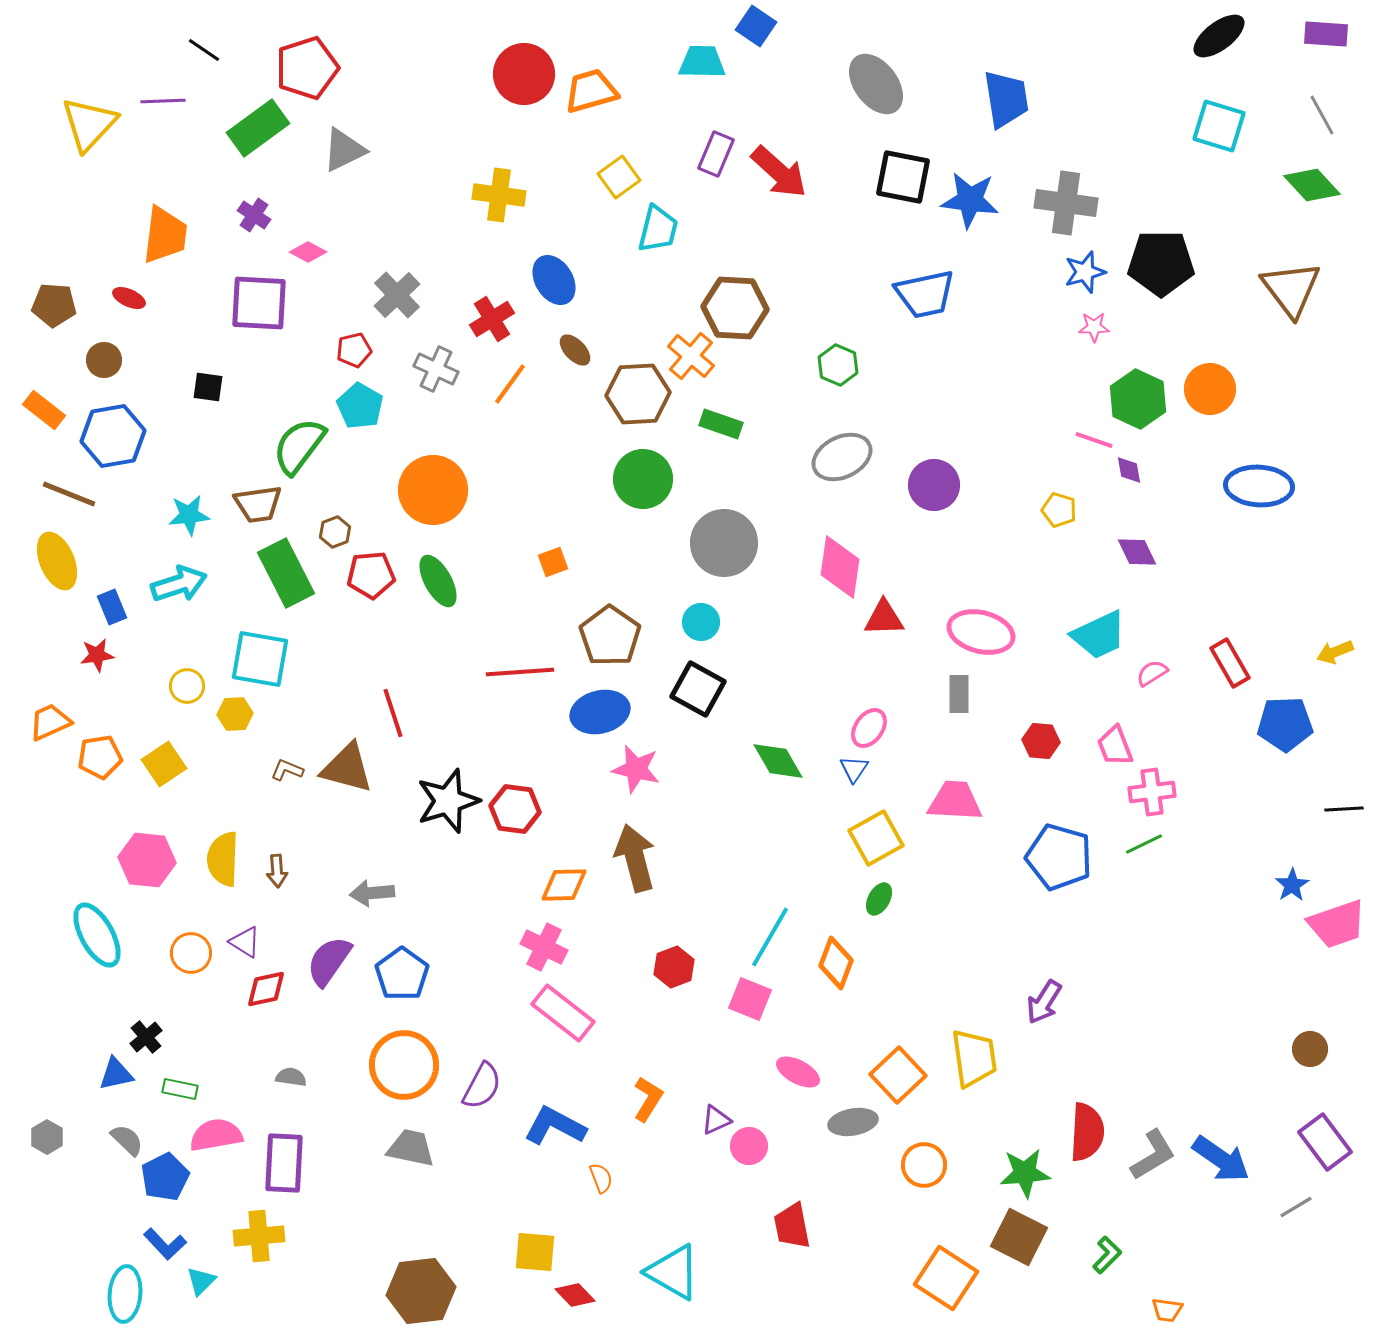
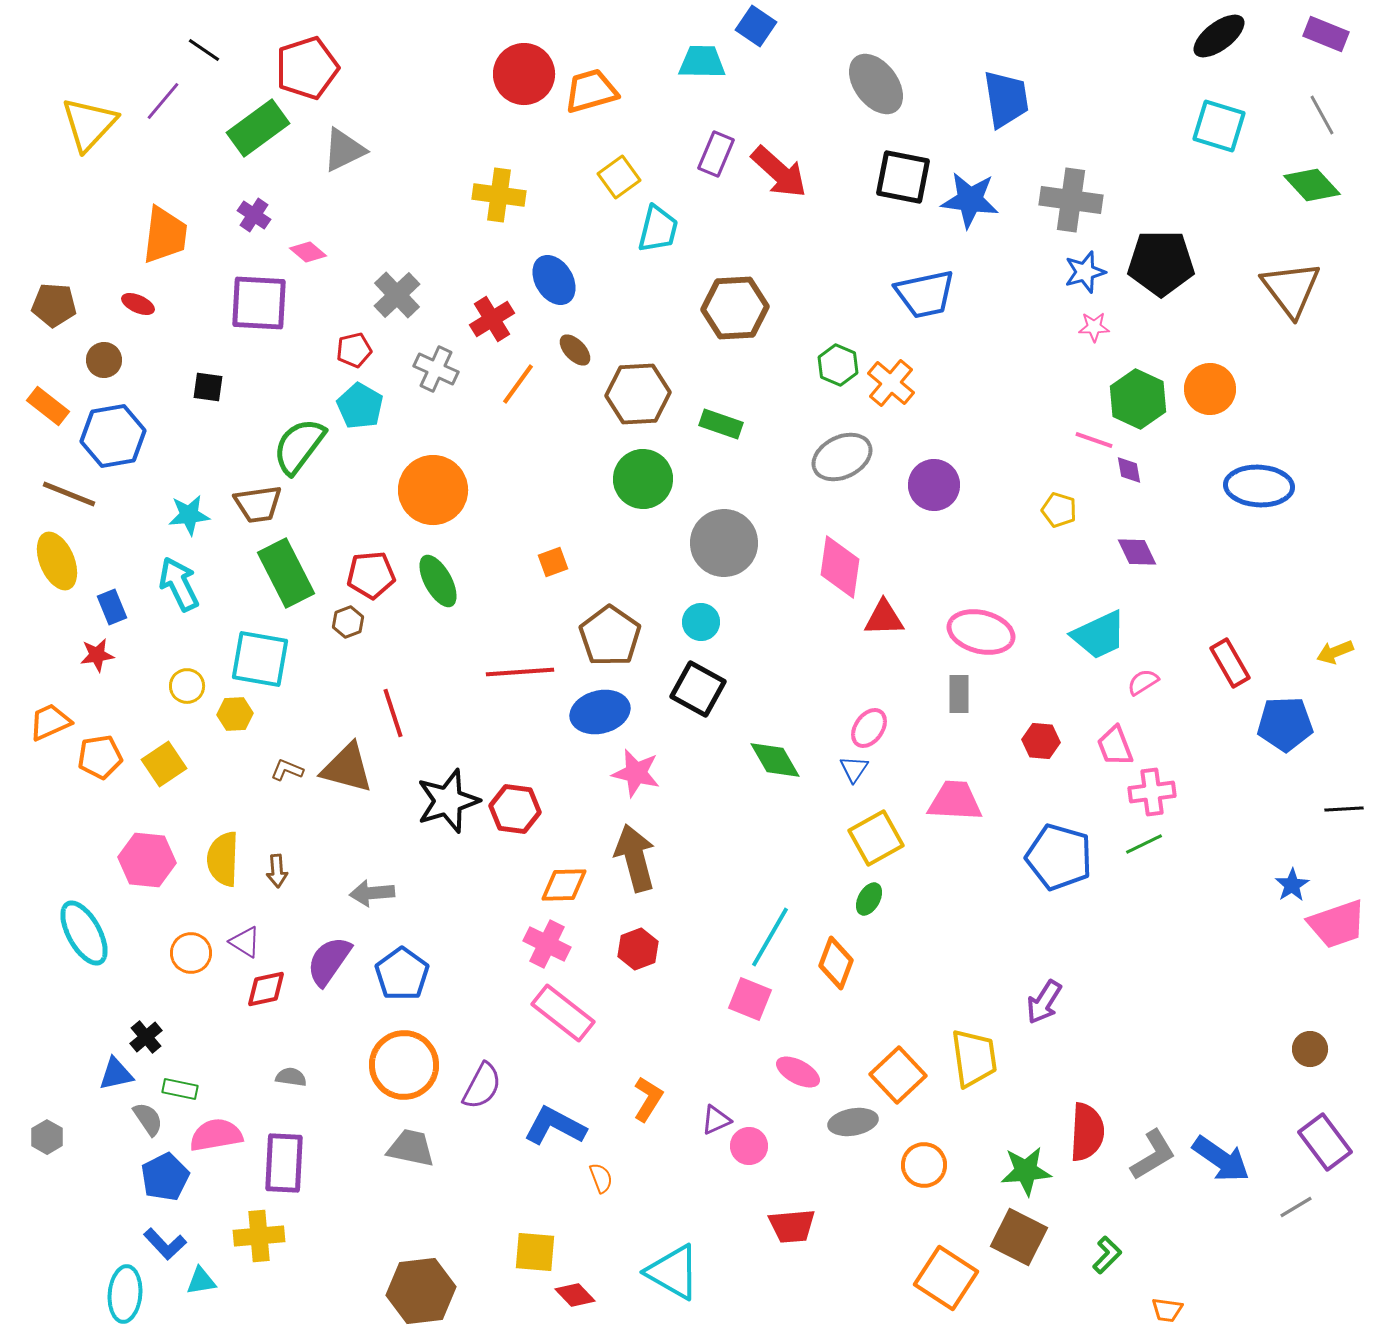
purple rectangle at (1326, 34): rotated 18 degrees clockwise
purple line at (163, 101): rotated 48 degrees counterclockwise
gray cross at (1066, 203): moved 5 px right, 3 px up
pink diamond at (308, 252): rotated 12 degrees clockwise
red ellipse at (129, 298): moved 9 px right, 6 px down
brown hexagon at (735, 308): rotated 6 degrees counterclockwise
orange cross at (691, 356): moved 200 px right, 27 px down
orange line at (510, 384): moved 8 px right
orange rectangle at (44, 410): moved 4 px right, 4 px up
brown hexagon at (335, 532): moved 13 px right, 90 px down
cyan arrow at (179, 584): rotated 98 degrees counterclockwise
pink semicircle at (1152, 673): moved 9 px left, 9 px down
green diamond at (778, 761): moved 3 px left, 1 px up
pink star at (636, 769): moved 4 px down
green ellipse at (879, 899): moved 10 px left
cyan ellipse at (97, 935): moved 13 px left, 2 px up
pink cross at (544, 947): moved 3 px right, 3 px up
red hexagon at (674, 967): moved 36 px left, 18 px up
gray semicircle at (127, 1140): moved 21 px right, 21 px up; rotated 12 degrees clockwise
green star at (1025, 1173): moved 1 px right, 2 px up
red trapezoid at (792, 1226): rotated 84 degrees counterclockwise
cyan triangle at (201, 1281): rotated 36 degrees clockwise
